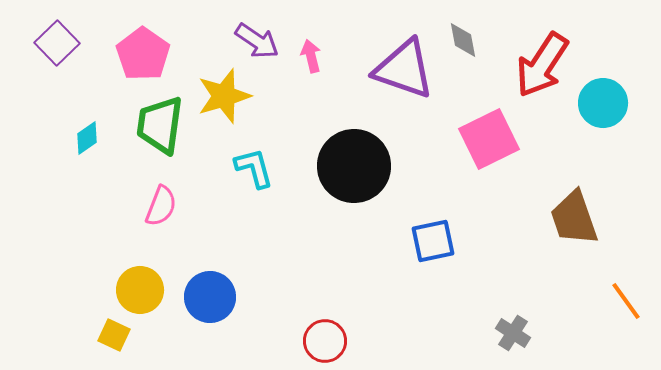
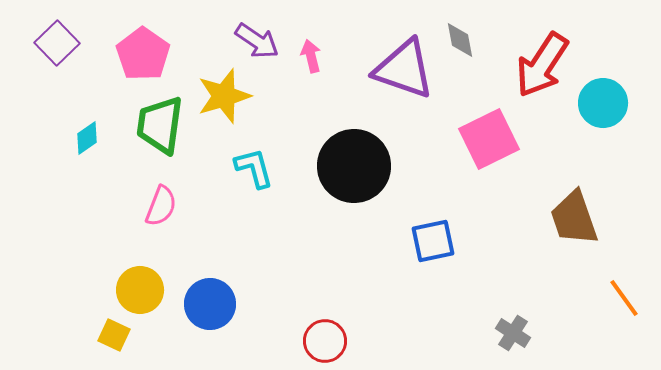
gray diamond: moved 3 px left
blue circle: moved 7 px down
orange line: moved 2 px left, 3 px up
